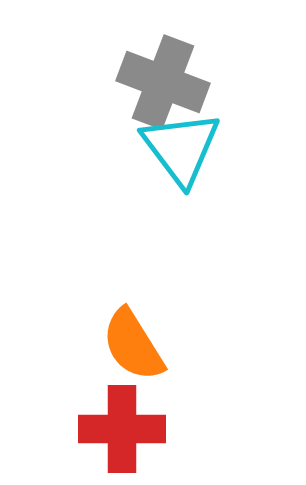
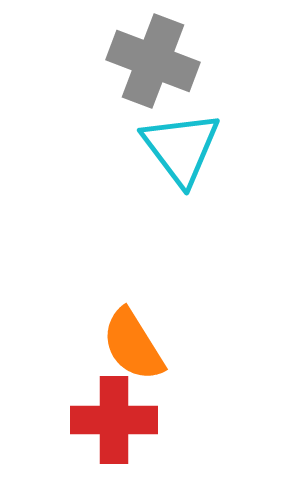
gray cross: moved 10 px left, 21 px up
red cross: moved 8 px left, 9 px up
